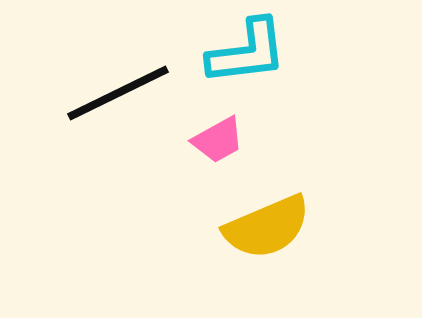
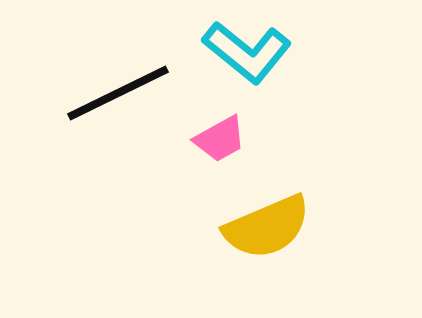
cyan L-shape: rotated 46 degrees clockwise
pink trapezoid: moved 2 px right, 1 px up
